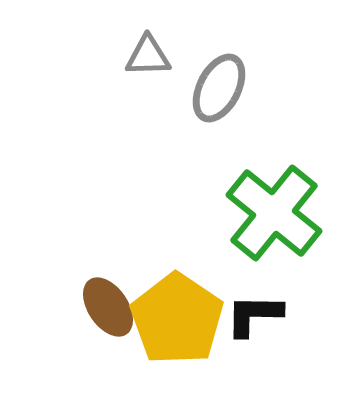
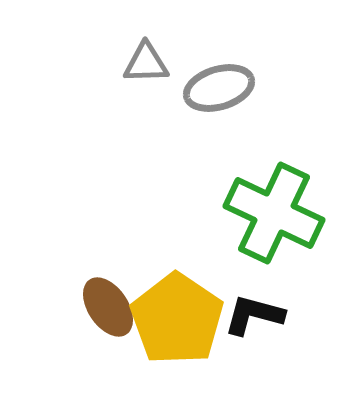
gray triangle: moved 2 px left, 7 px down
gray ellipse: rotated 46 degrees clockwise
green cross: rotated 14 degrees counterclockwise
black L-shape: rotated 14 degrees clockwise
